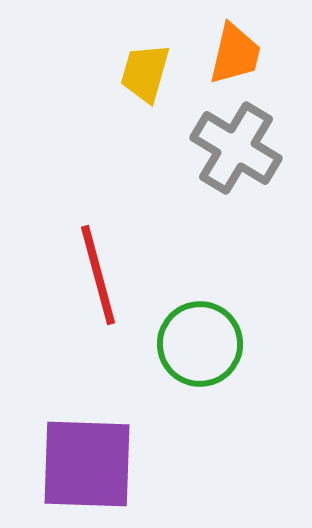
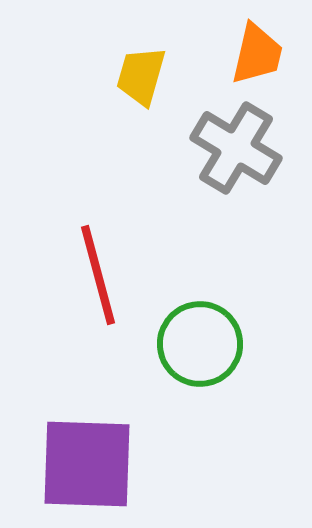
orange trapezoid: moved 22 px right
yellow trapezoid: moved 4 px left, 3 px down
